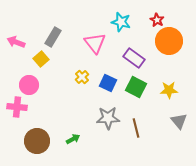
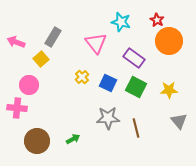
pink triangle: moved 1 px right
pink cross: moved 1 px down
